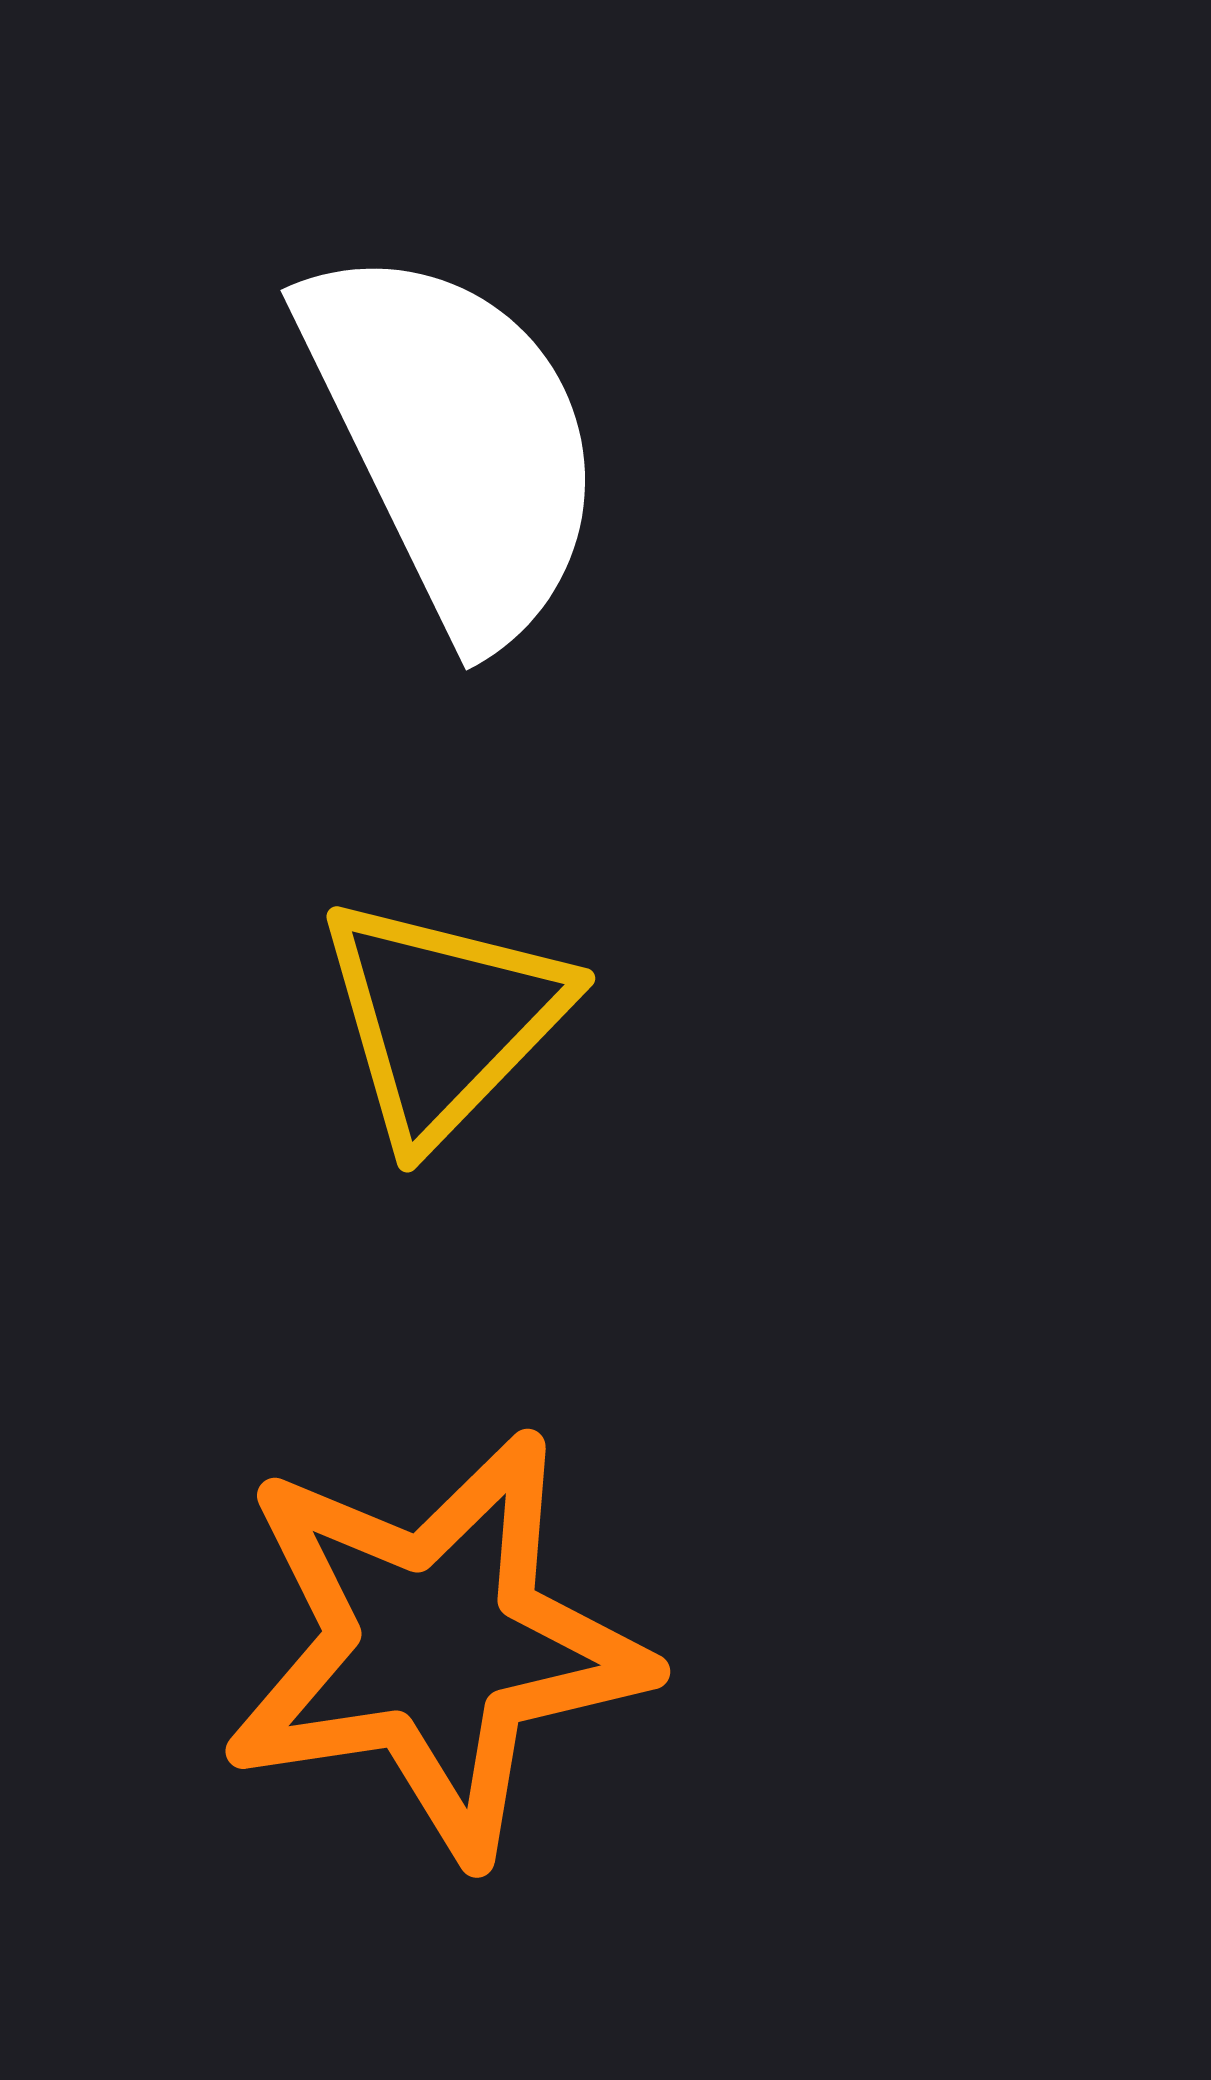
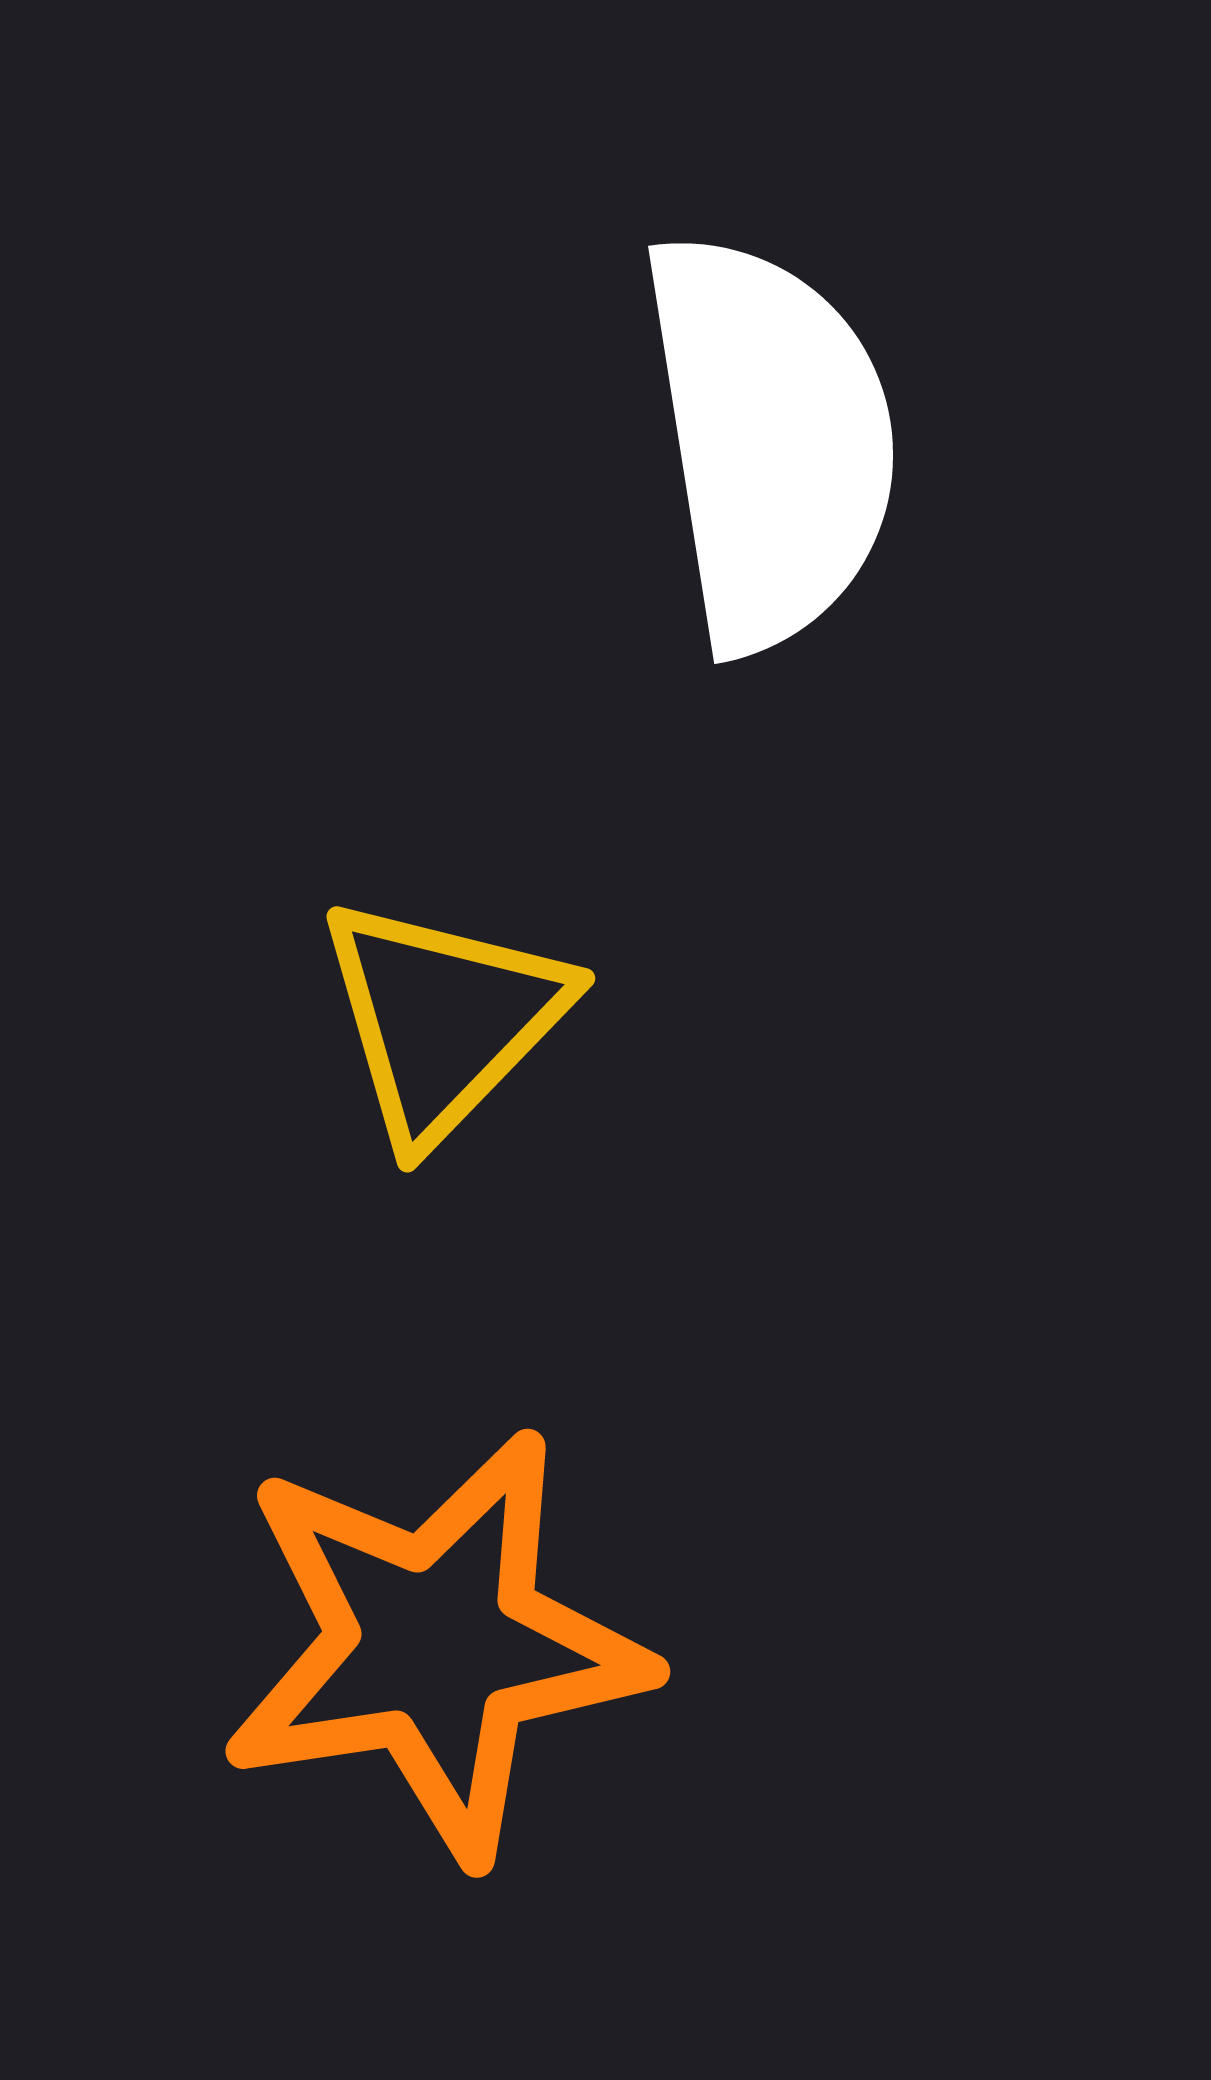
white semicircle: moved 316 px right; rotated 17 degrees clockwise
